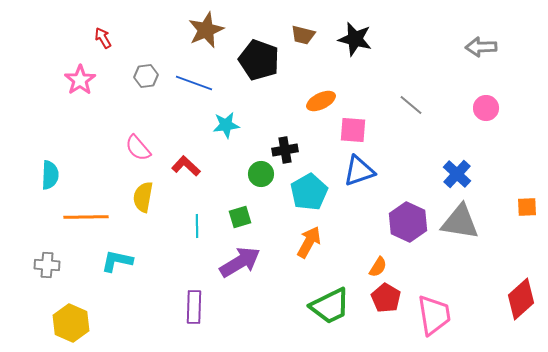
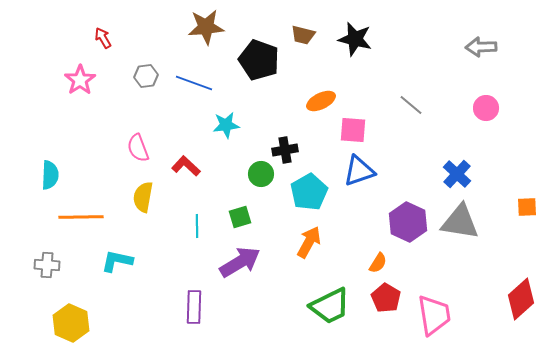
brown star: moved 3 px up; rotated 18 degrees clockwise
pink semicircle: rotated 20 degrees clockwise
orange line: moved 5 px left
orange semicircle: moved 4 px up
